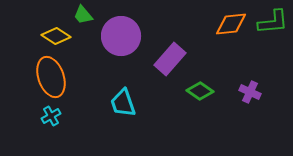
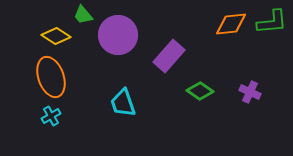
green L-shape: moved 1 px left
purple circle: moved 3 px left, 1 px up
purple rectangle: moved 1 px left, 3 px up
